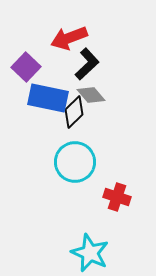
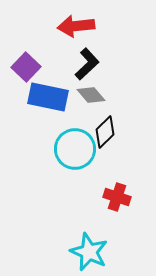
red arrow: moved 7 px right, 12 px up; rotated 15 degrees clockwise
blue rectangle: moved 1 px up
black diamond: moved 31 px right, 20 px down
cyan circle: moved 13 px up
cyan star: moved 1 px left, 1 px up
